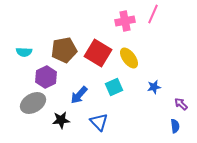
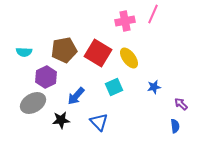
blue arrow: moved 3 px left, 1 px down
